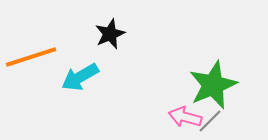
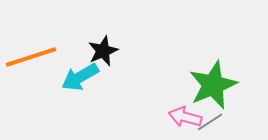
black star: moved 7 px left, 17 px down
gray line: moved 1 px down; rotated 12 degrees clockwise
